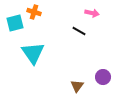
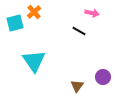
orange cross: rotated 32 degrees clockwise
cyan triangle: moved 1 px right, 8 px down
